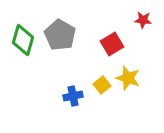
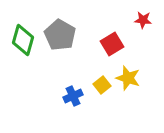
blue cross: rotated 12 degrees counterclockwise
